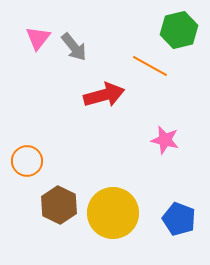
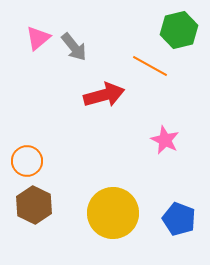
pink triangle: rotated 12 degrees clockwise
pink star: rotated 12 degrees clockwise
brown hexagon: moved 25 px left
